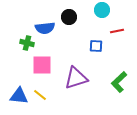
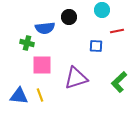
yellow line: rotated 32 degrees clockwise
